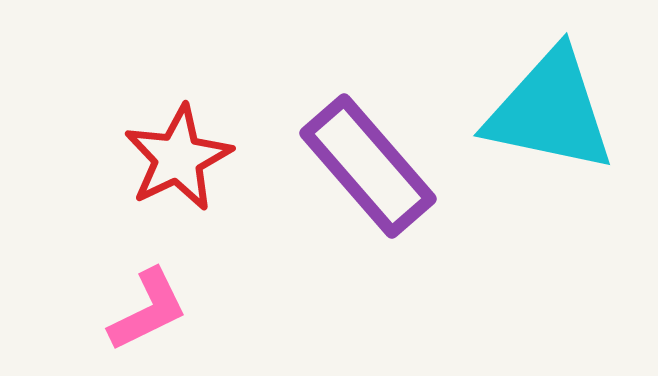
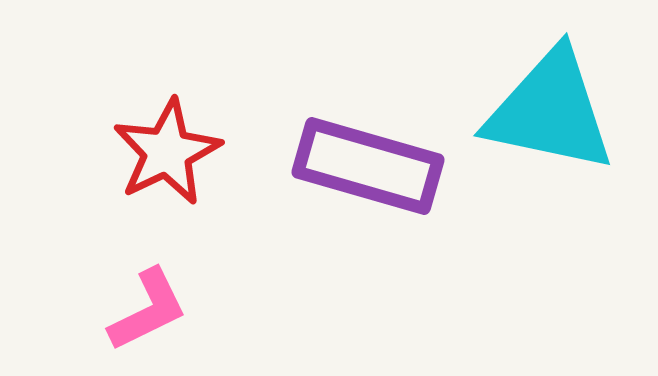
red star: moved 11 px left, 6 px up
purple rectangle: rotated 33 degrees counterclockwise
